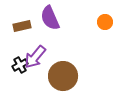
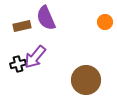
purple semicircle: moved 4 px left
black cross: moved 2 px left, 1 px up; rotated 14 degrees clockwise
brown circle: moved 23 px right, 4 px down
